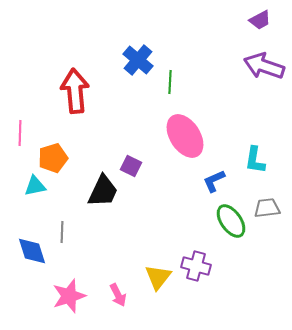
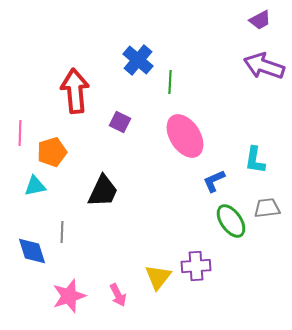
orange pentagon: moved 1 px left, 6 px up
purple square: moved 11 px left, 44 px up
purple cross: rotated 20 degrees counterclockwise
